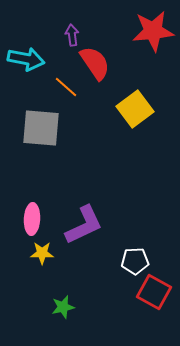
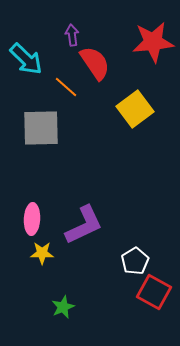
red star: moved 11 px down
cyan arrow: rotated 33 degrees clockwise
gray square: rotated 6 degrees counterclockwise
white pentagon: rotated 28 degrees counterclockwise
green star: rotated 10 degrees counterclockwise
